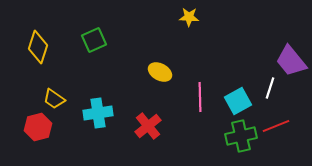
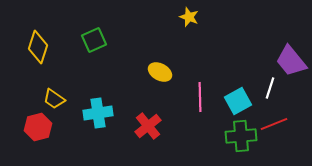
yellow star: rotated 18 degrees clockwise
red line: moved 2 px left, 2 px up
green cross: rotated 8 degrees clockwise
